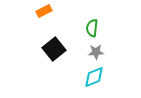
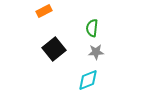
cyan diamond: moved 6 px left, 3 px down
